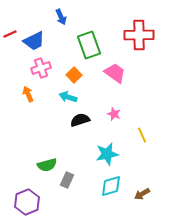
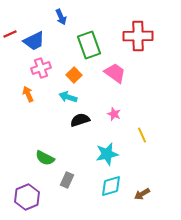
red cross: moved 1 px left, 1 px down
green semicircle: moved 2 px left, 7 px up; rotated 42 degrees clockwise
purple hexagon: moved 5 px up
